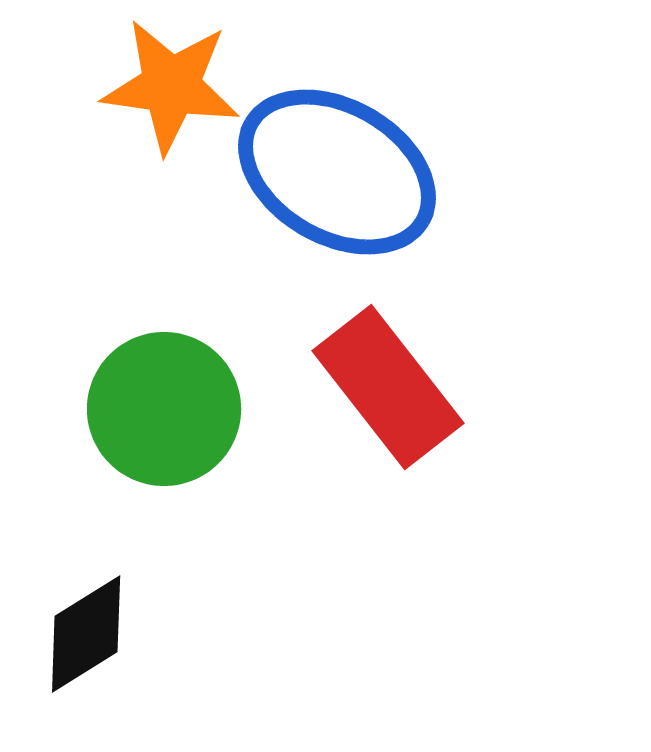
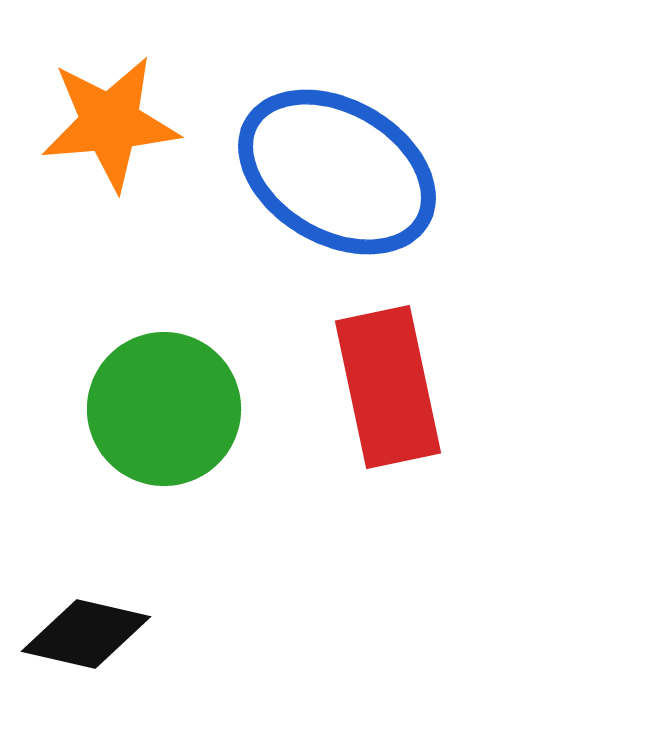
orange star: moved 61 px left, 37 px down; rotated 13 degrees counterclockwise
red rectangle: rotated 26 degrees clockwise
black diamond: rotated 45 degrees clockwise
